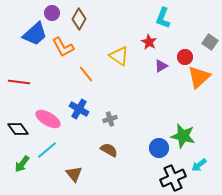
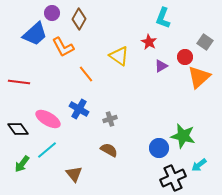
gray square: moved 5 px left
